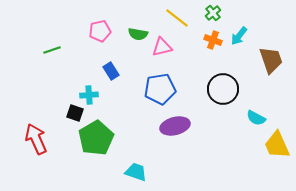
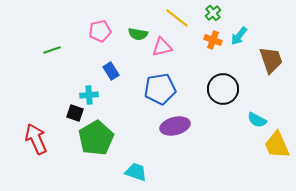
cyan semicircle: moved 1 px right, 2 px down
